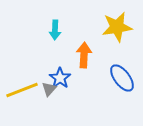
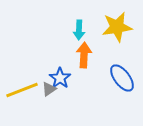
cyan arrow: moved 24 px right
gray triangle: rotated 14 degrees clockwise
